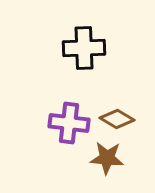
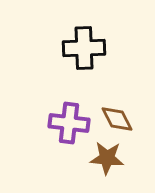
brown diamond: rotated 32 degrees clockwise
